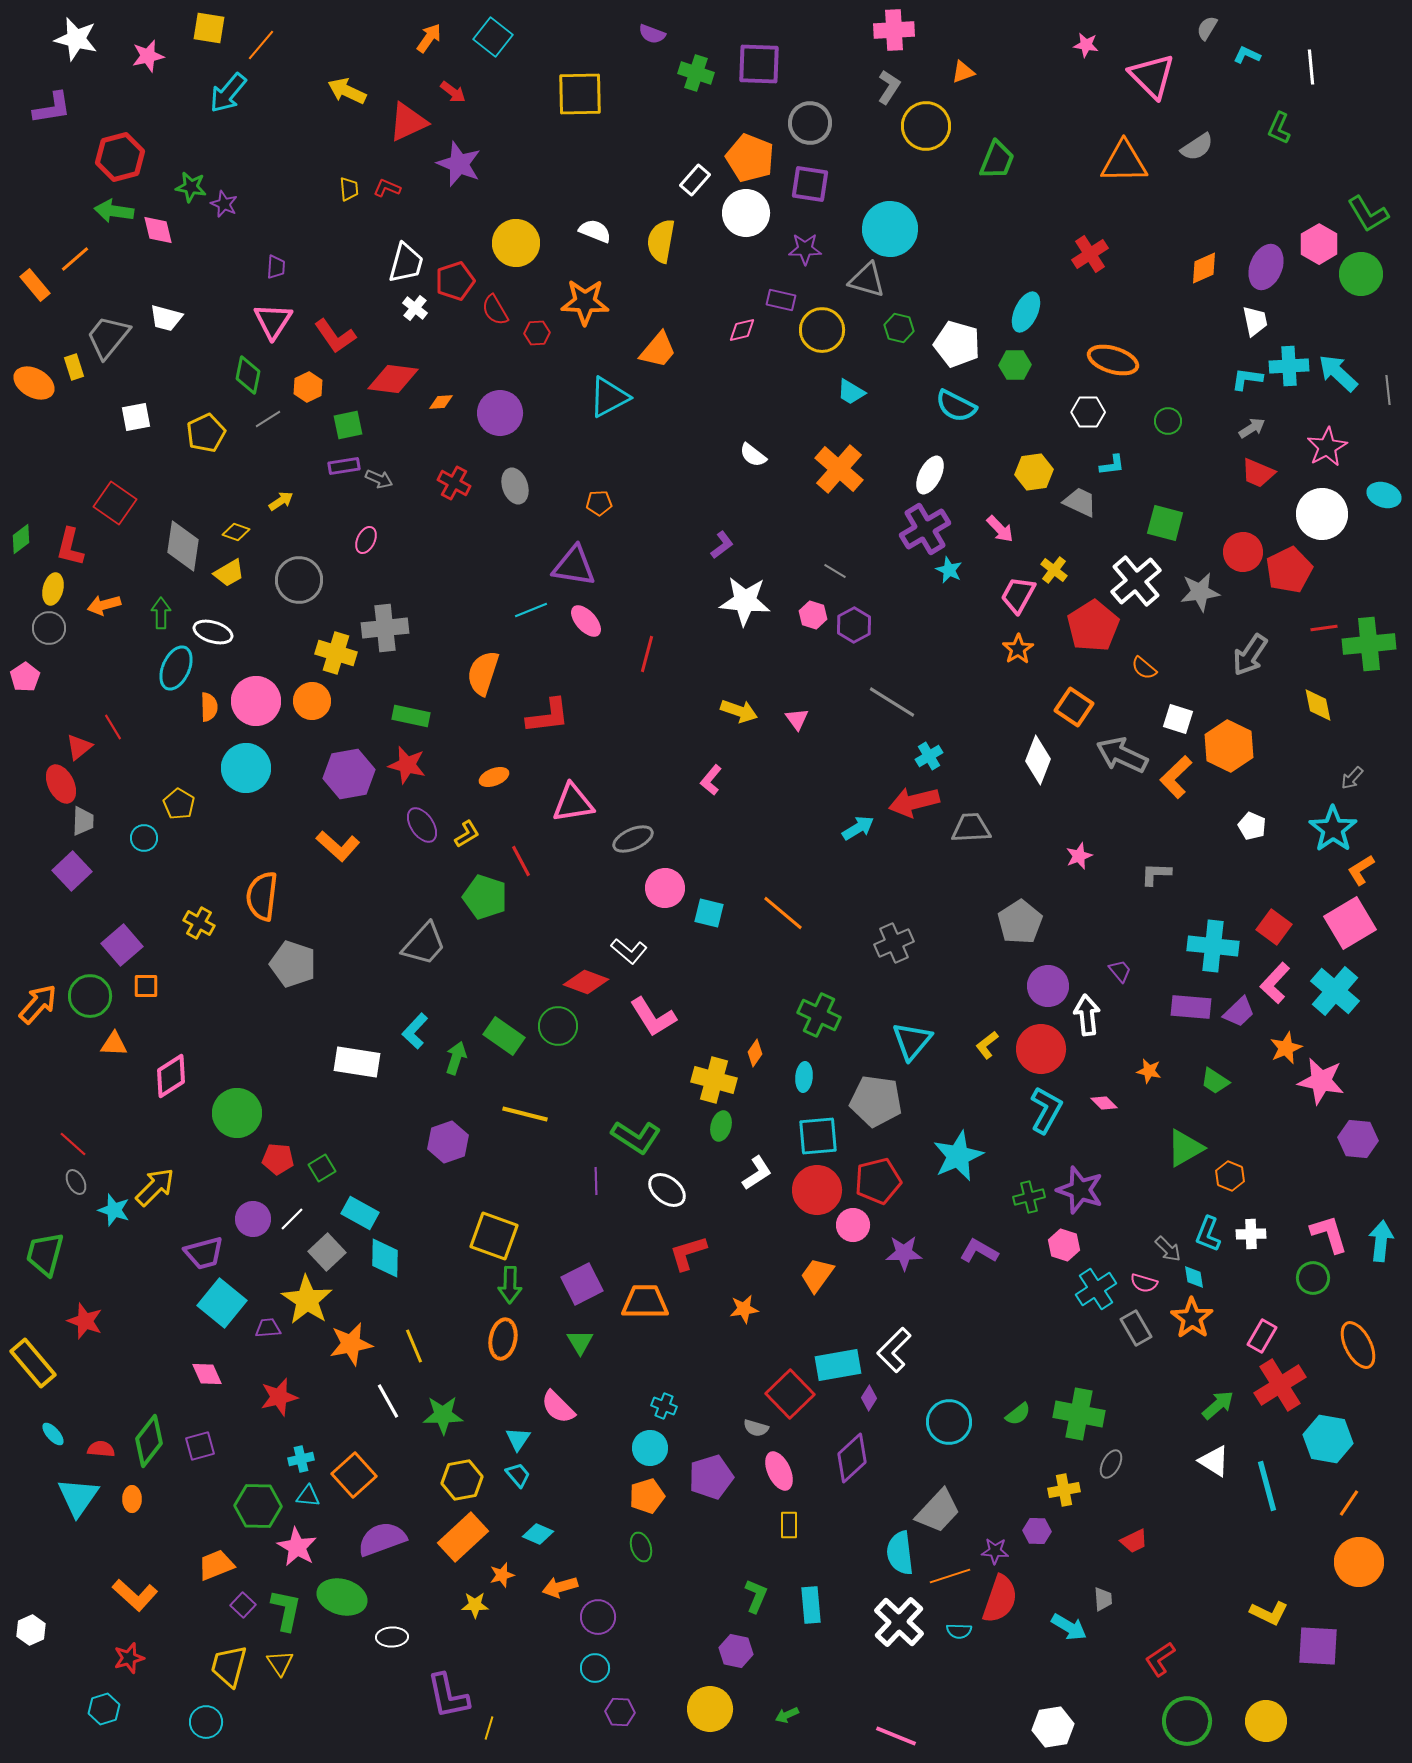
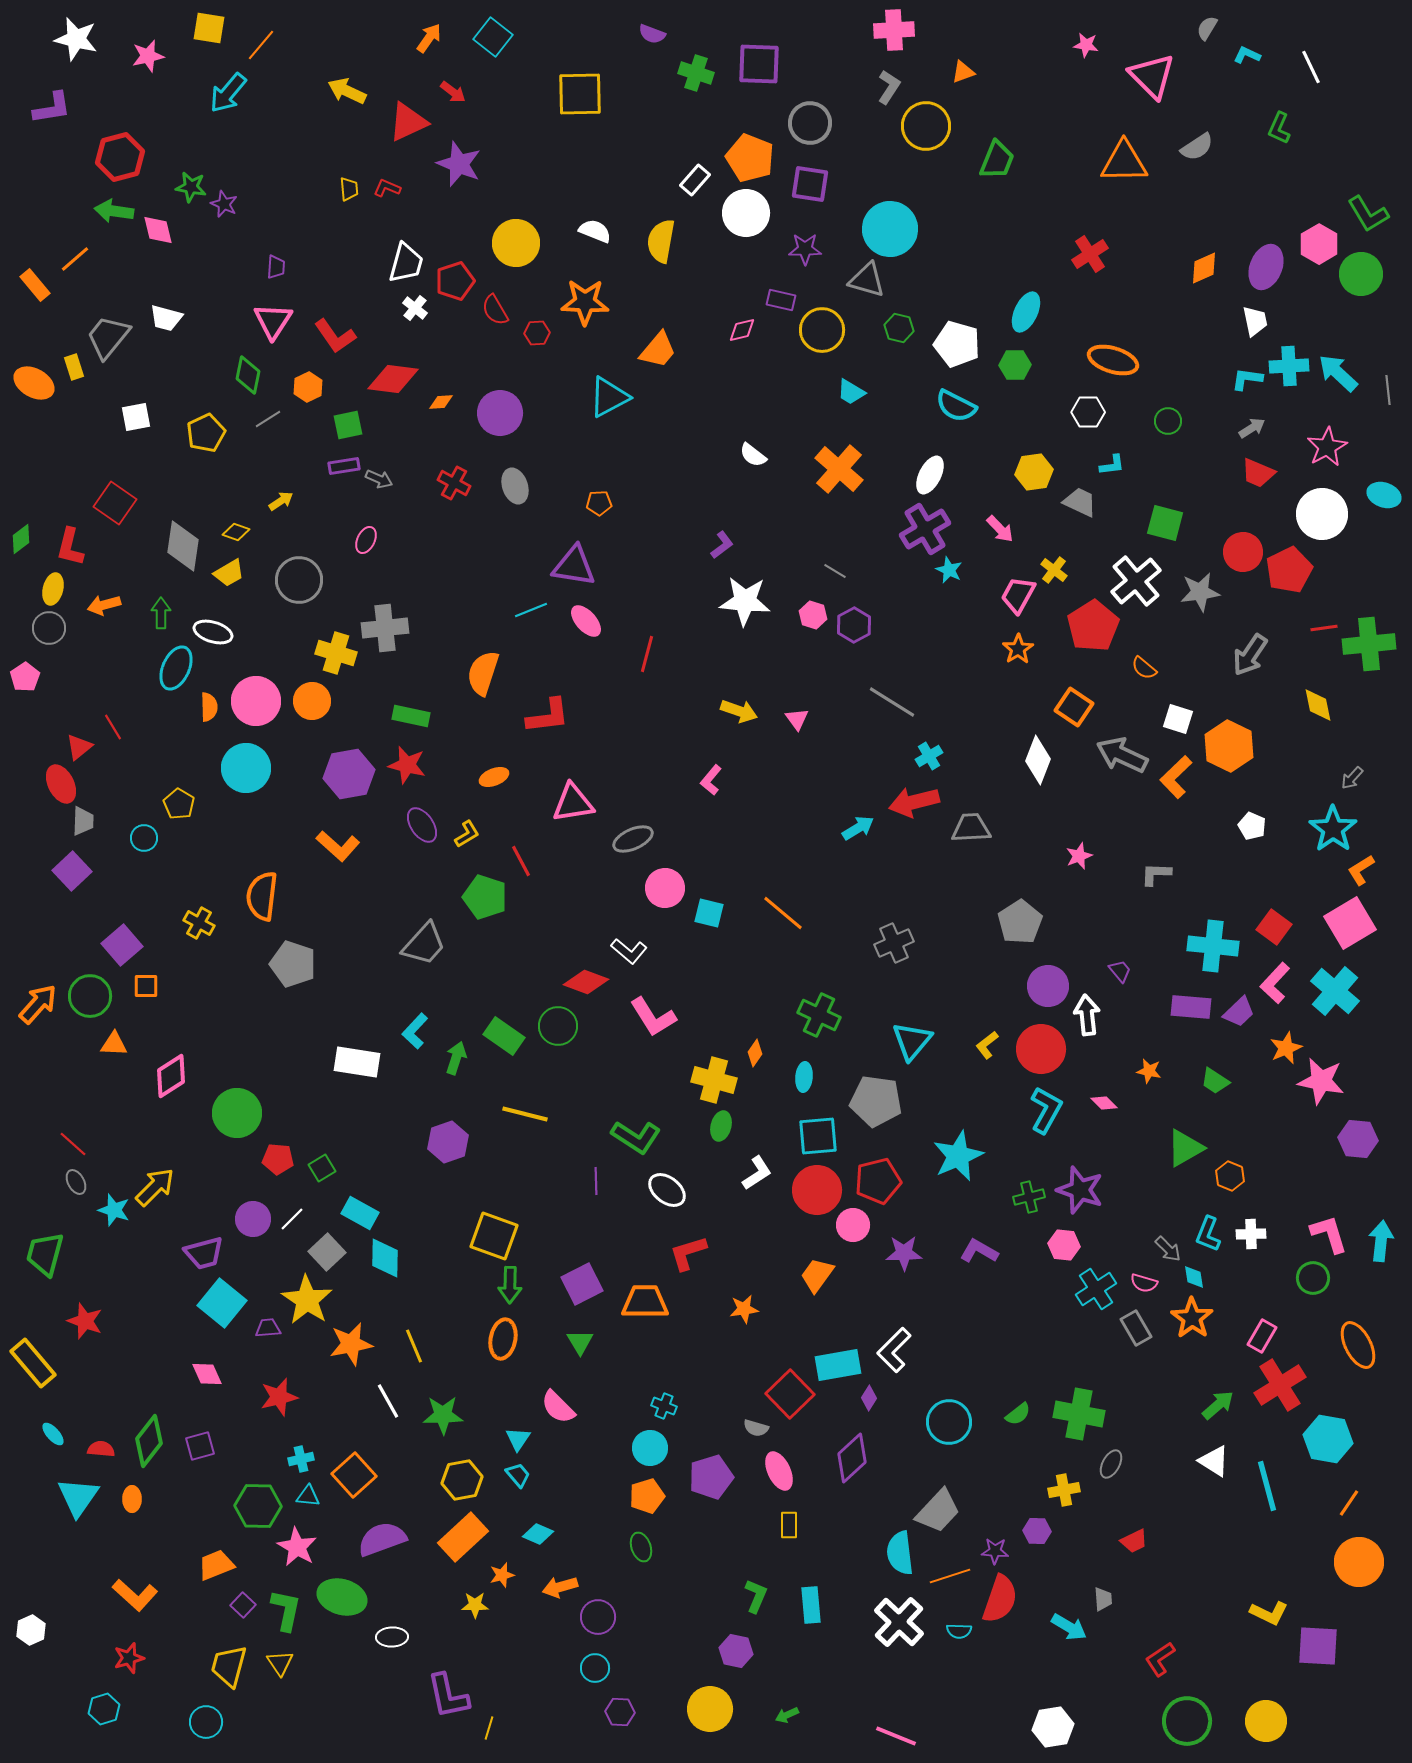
white line at (1311, 67): rotated 20 degrees counterclockwise
pink hexagon at (1064, 1245): rotated 12 degrees counterclockwise
